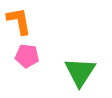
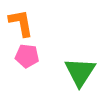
orange L-shape: moved 2 px right, 2 px down
